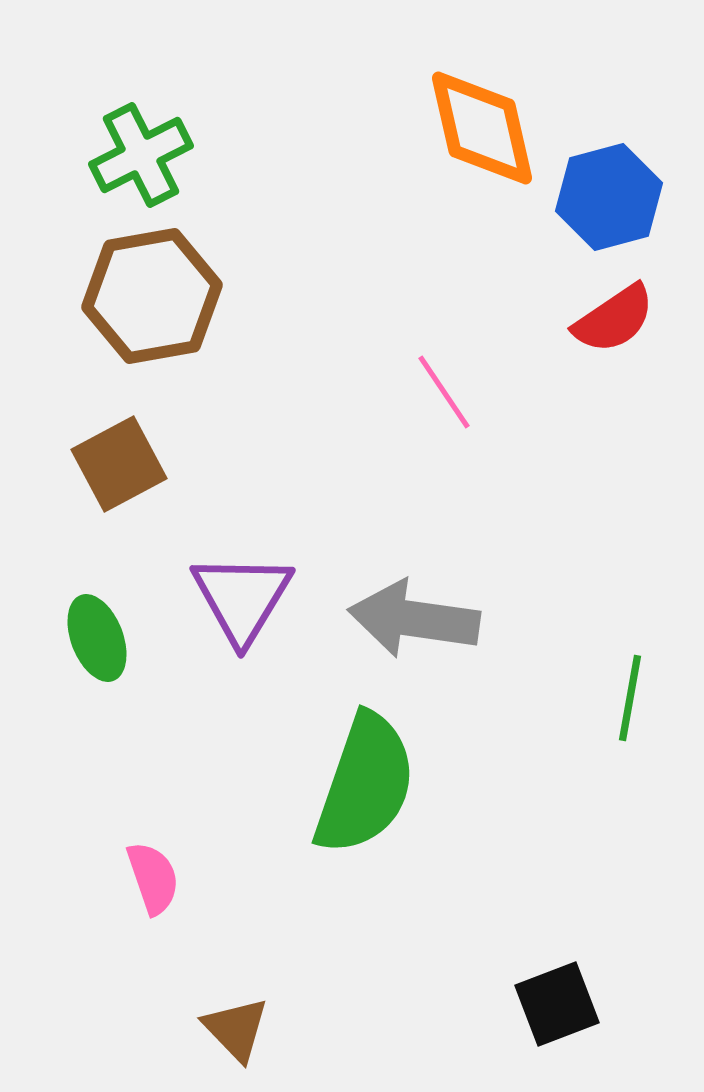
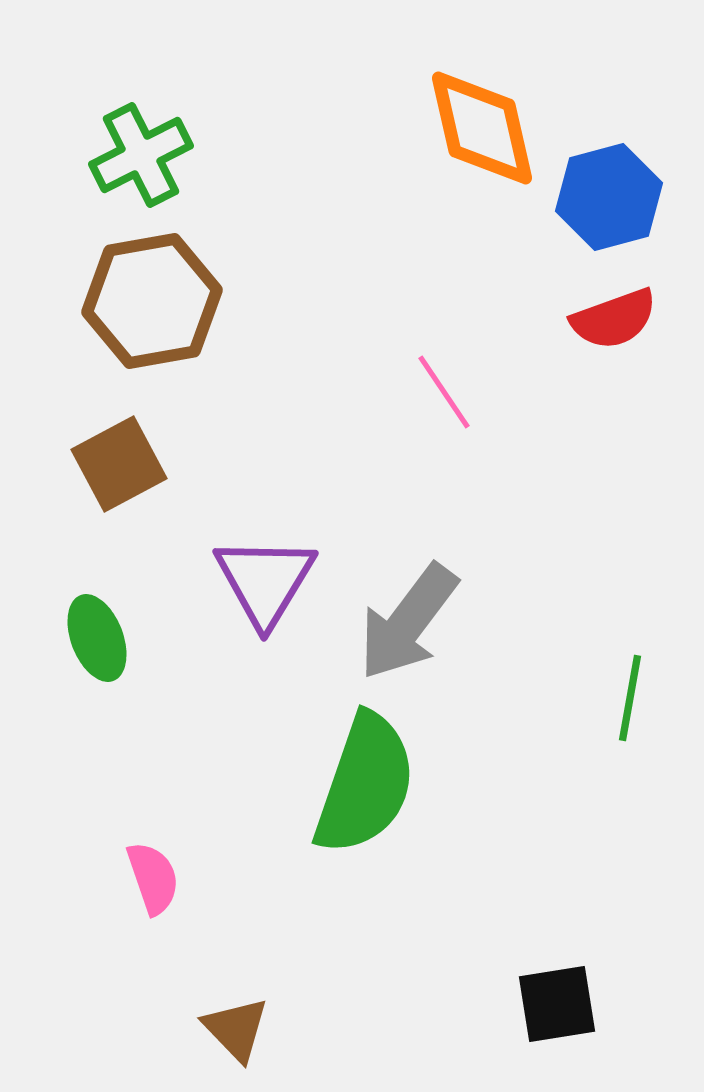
brown hexagon: moved 5 px down
red semicircle: rotated 14 degrees clockwise
purple triangle: moved 23 px right, 17 px up
gray arrow: moved 6 px left, 3 px down; rotated 61 degrees counterclockwise
black square: rotated 12 degrees clockwise
